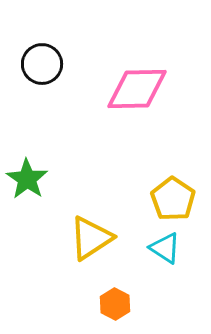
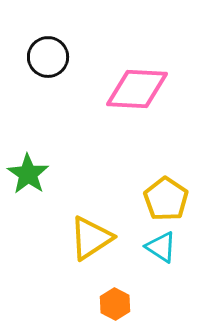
black circle: moved 6 px right, 7 px up
pink diamond: rotated 4 degrees clockwise
green star: moved 1 px right, 5 px up
yellow pentagon: moved 7 px left
cyan triangle: moved 4 px left, 1 px up
